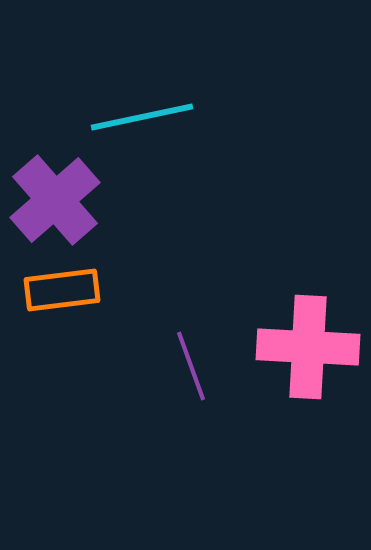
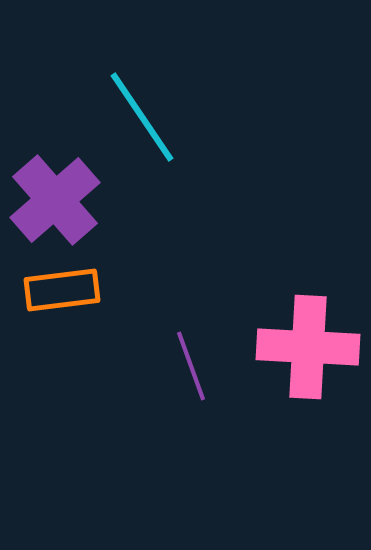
cyan line: rotated 68 degrees clockwise
